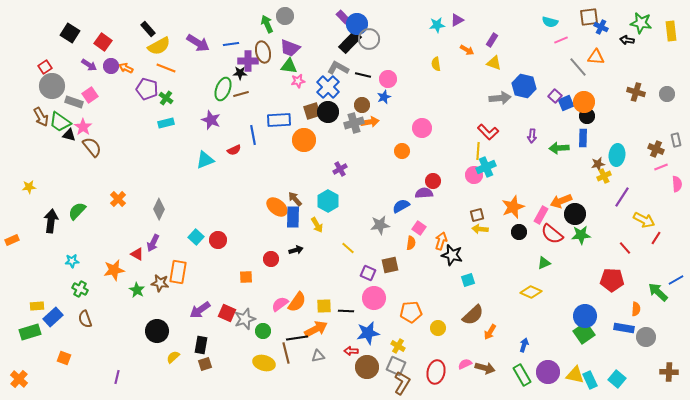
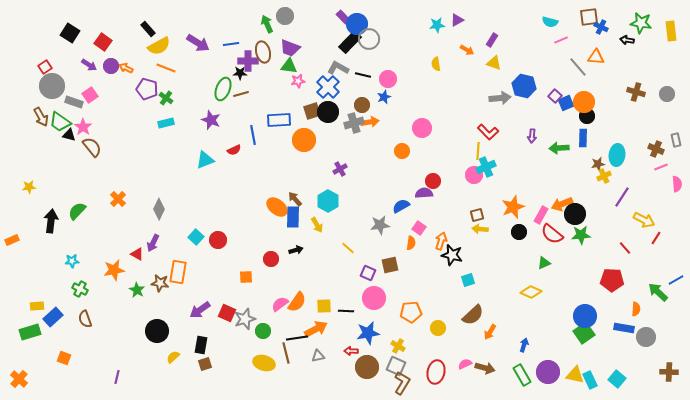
orange arrow at (561, 201): moved 1 px right, 3 px down
